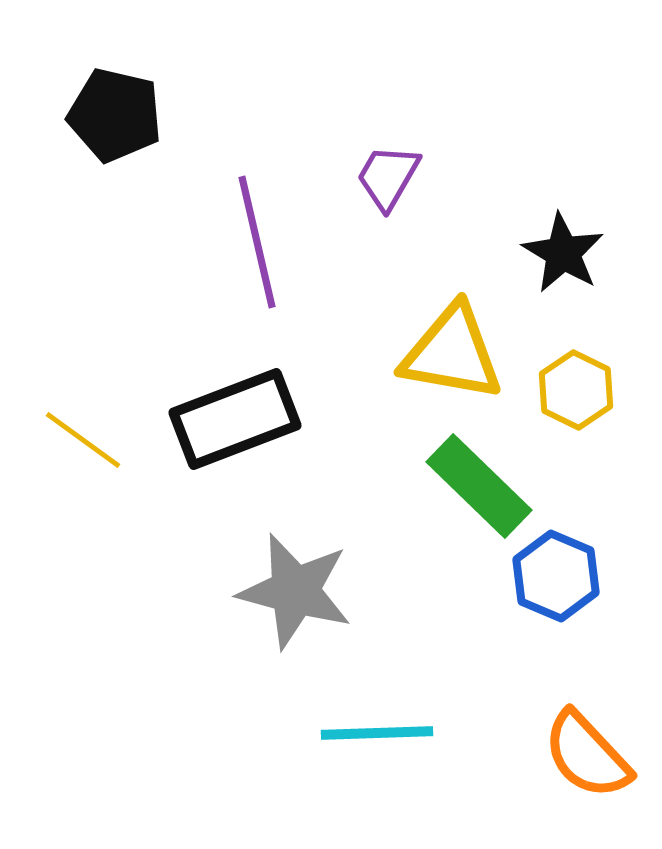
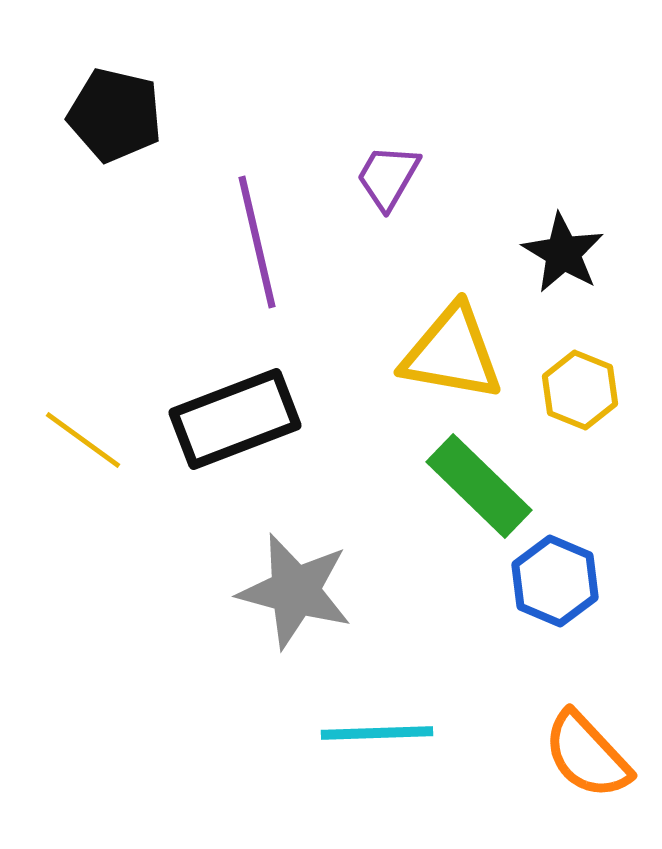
yellow hexagon: moved 4 px right; rotated 4 degrees counterclockwise
blue hexagon: moved 1 px left, 5 px down
